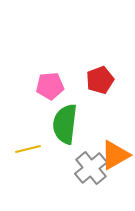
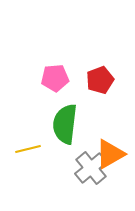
pink pentagon: moved 5 px right, 8 px up
orange triangle: moved 5 px left, 1 px up
